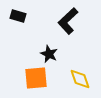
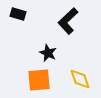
black rectangle: moved 2 px up
black star: moved 1 px left, 1 px up
orange square: moved 3 px right, 2 px down
